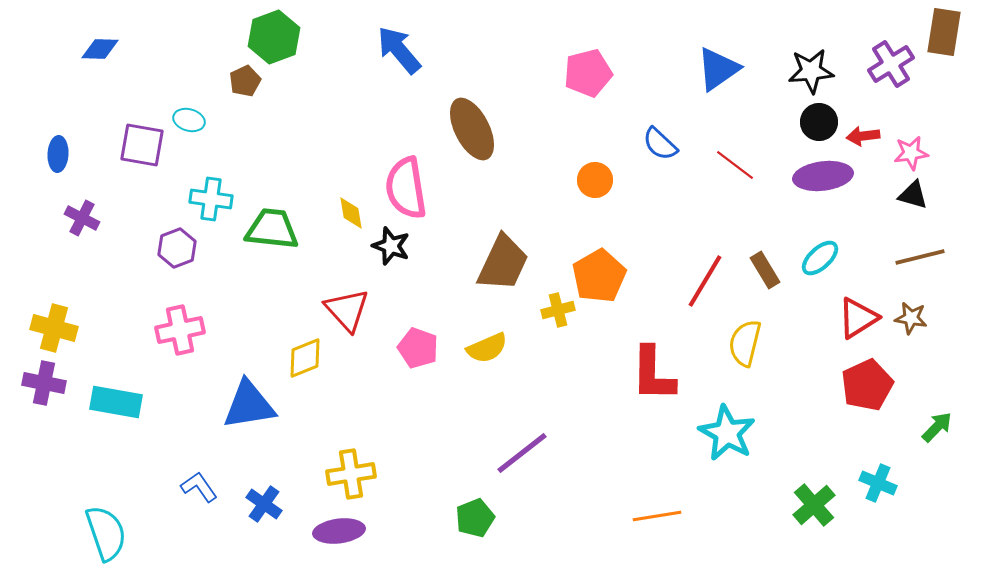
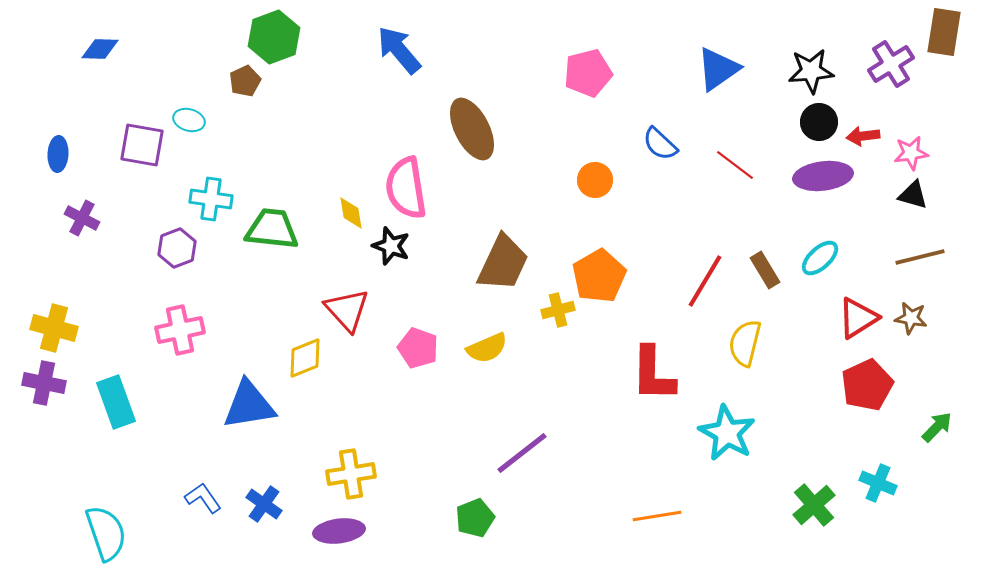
cyan rectangle at (116, 402): rotated 60 degrees clockwise
blue L-shape at (199, 487): moved 4 px right, 11 px down
